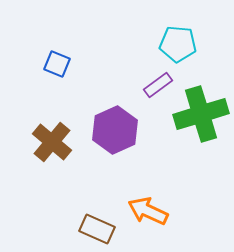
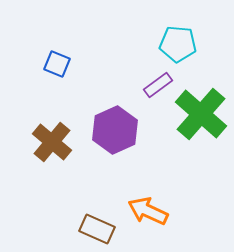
green cross: rotated 32 degrees counterclockwise
